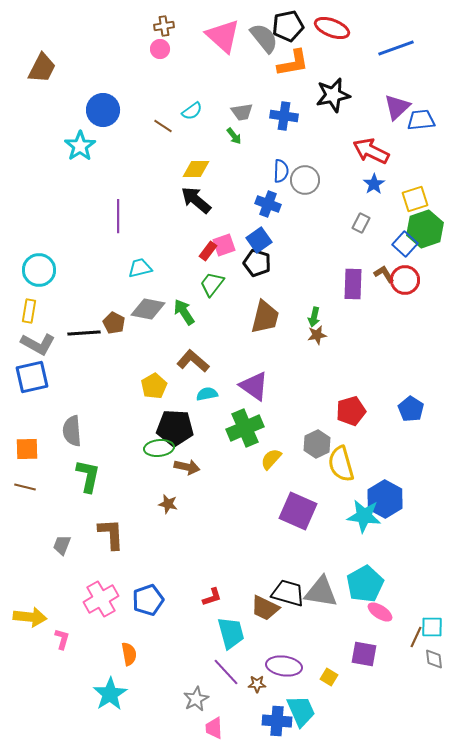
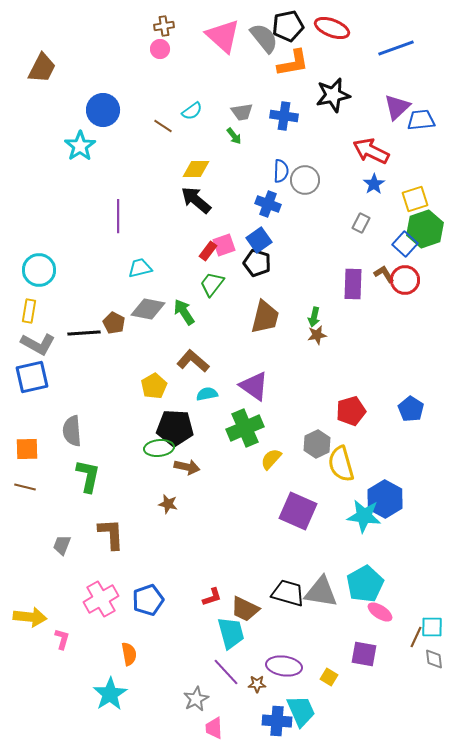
brown trapezoid at (265, 608): moved 20 px left, 1 px down
